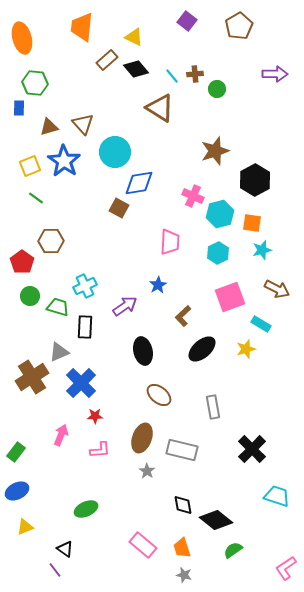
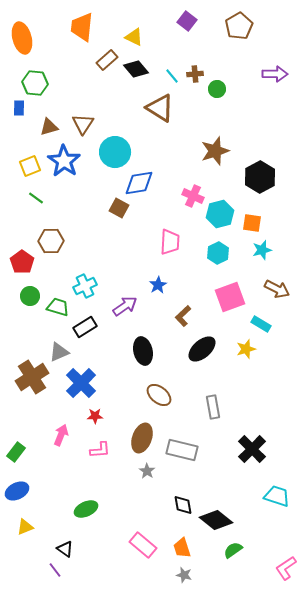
brown triangle at (83, 124): rotated 15 degrees clockwise
black hexagon at (255, 180): moved 5 px right, 3 px up
black rectangle at (85, 327): rotated 55 degrees clockwise
